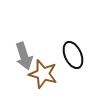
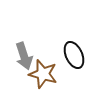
black ellipse: moved 1 px right
